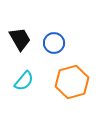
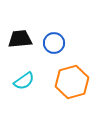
black trapezoid: rotated 65 degrees counterclockwise
cyan semicircle: rotated 15 degrees clockwise
